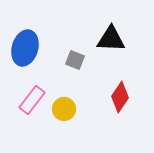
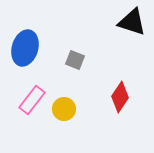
black triangle: moved 21 px right, 17 px up; rotated 16 degrees clockwise
